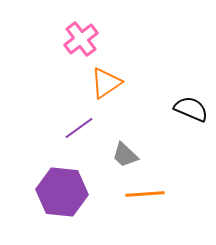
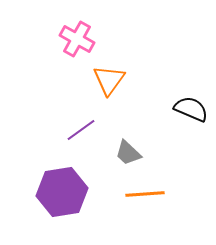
pink cross: moved 4 px left; rotated 24 degrees counterclockwise
orange triangle: moved 3 px right, 3 px up; rotated 20 degrees counterclockwise
purple line: moved 2 px right, 2 px down
gray trapezoid: moved 3 px right, 2 px up
purple hexagon: rotated 15 degrees counterclockwise
